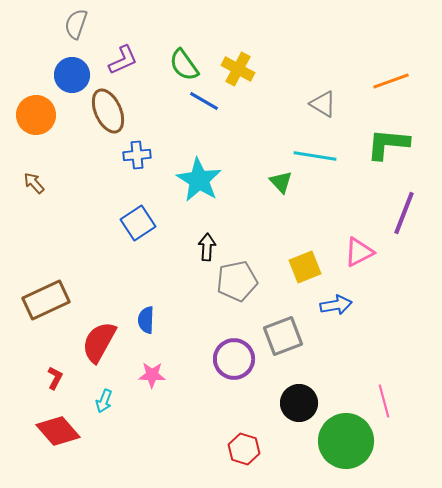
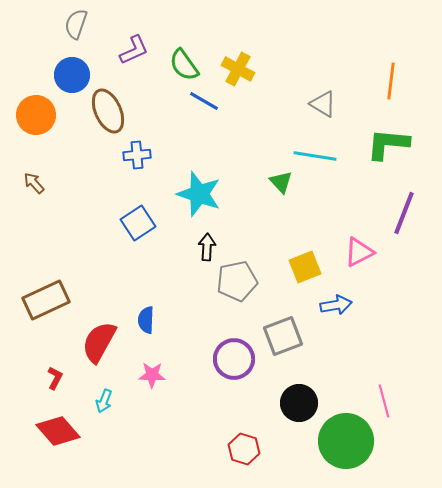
purple L-shape: moved 11 px right, 10 px up
orange line: rotated 63 degrees counterclockwise
cyan star: moved 14 px down; rotated 12 degrees counterclockwise
